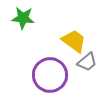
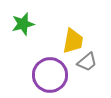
green star: moved 6 px down; rotated 20 degrees counterclockwise
yellow trapezoid: moved 1 px left; rotated 64 degrees clockwise
